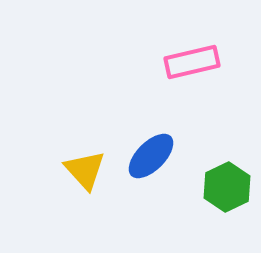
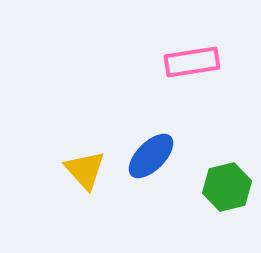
pink rectangle: rotated 4 degrees clockwise
green hexagon: rotated 12 degrees clockwise
